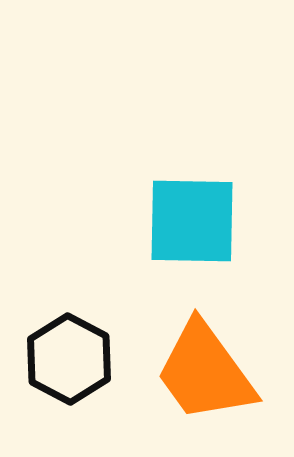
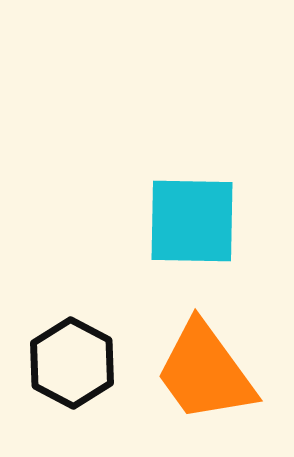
black hexagon: moved 3 px right, 4 px down
